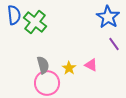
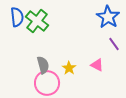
blue semicircle: moved 3 px right, 2 px down
green cross: moved 2 px right, 1 px up
pink triangle: moved 6 px right
